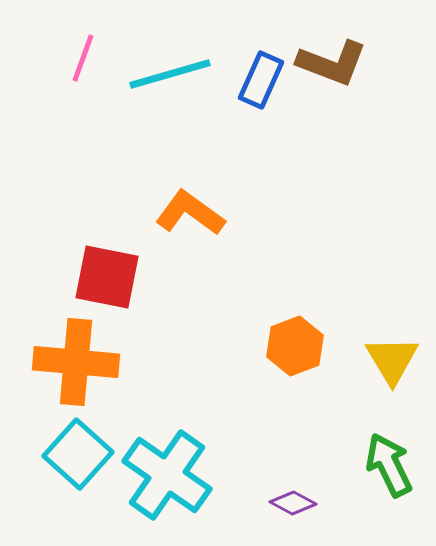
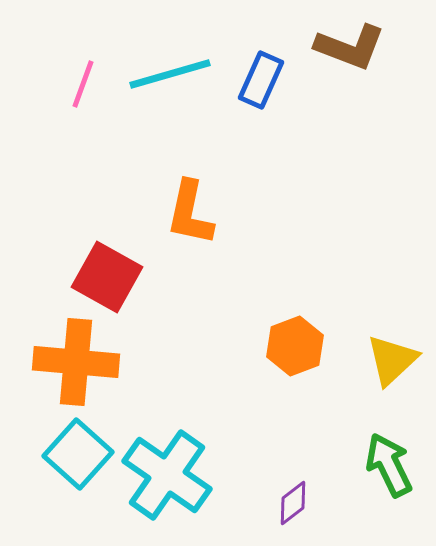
pink line: moved 26 px down
brown L-shape: moved 18 px right, 16 px up
orange L-shape: rotated 114 degrees counterclockwise
red square: rotated 18 degrees clockwise
yellow triangle: rotated 18 degrees clockwise
purple diamond: rotated 66 degrees counterclockwise
